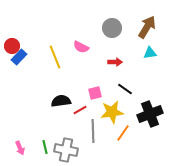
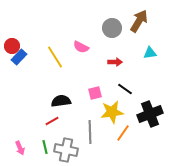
brown arrow: moved 8 px left, 6 px up
yellow line: rotated 10 degrees counterclockwise
red line: moved 28 px left, 11 px down
gray line: moved 3 px left, 1 px down
